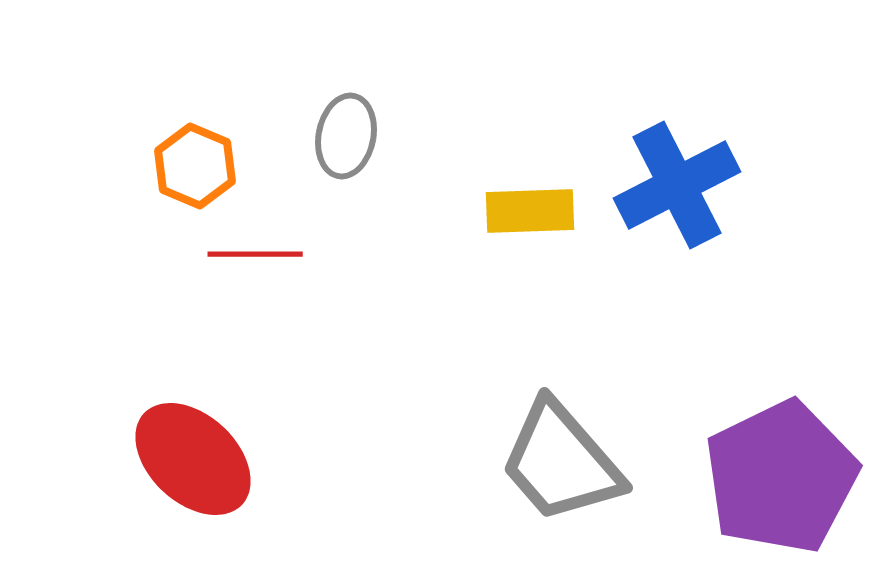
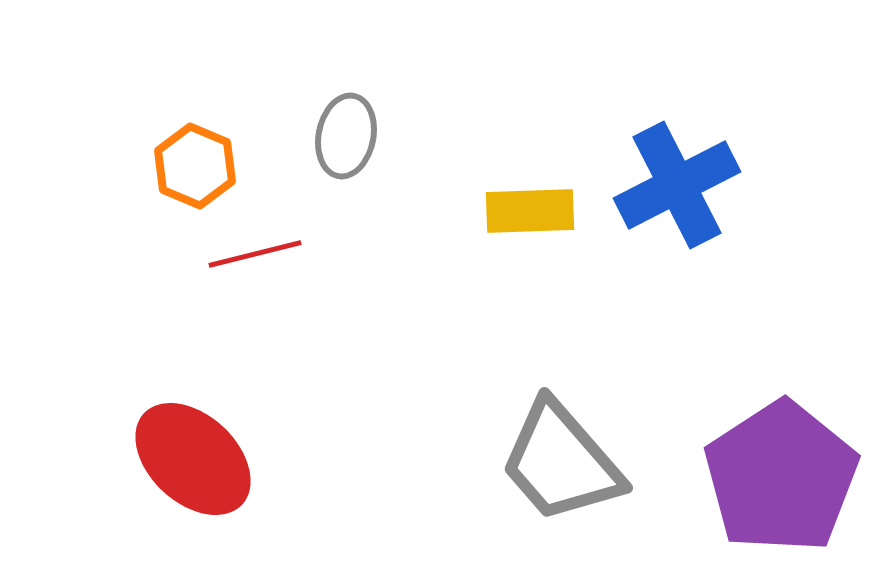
red line: rotated 14 degrees counterclockwise
purple pentagon: rotated 7 degrees counterclockwise
